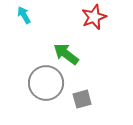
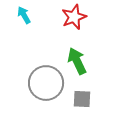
red star: moved 20 px left
green arrow: moved 11 px right, 7 px down; rotated 28 degrees clockwise
gray square: rotated 18 degrees clockwise
